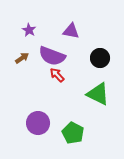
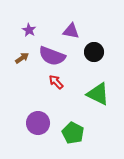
black circle: moved 6 px left, 6 px up
red arrow: moved 1 px left, 7 px down
